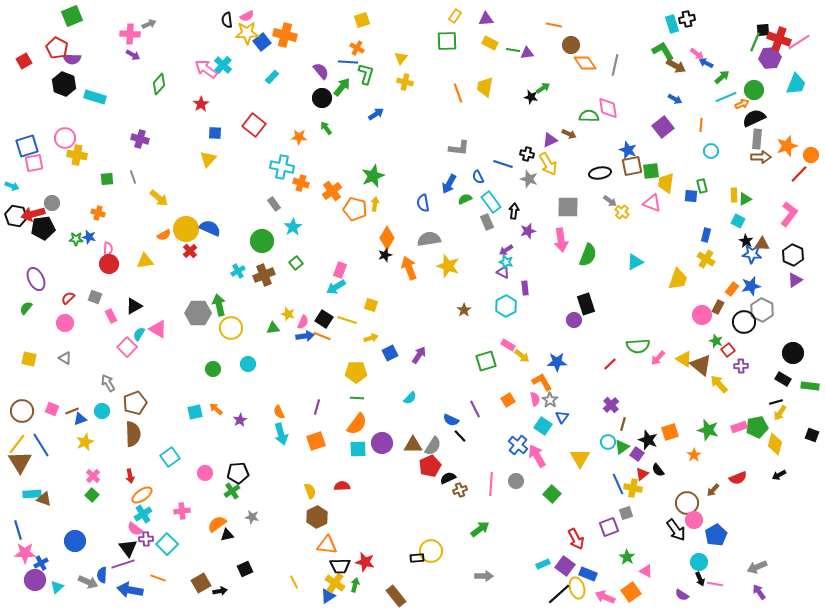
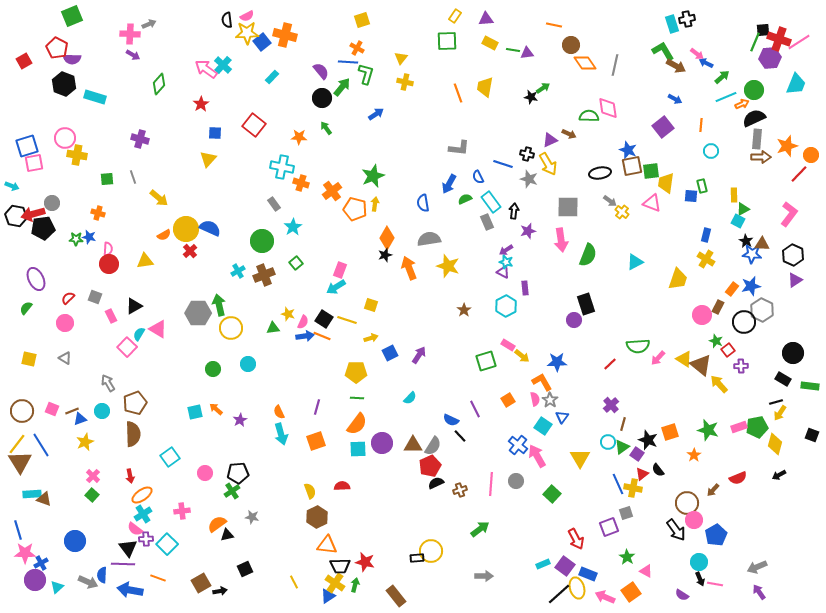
green triangle at (745, 199): moved 2 px left, 10 px down
black semicircle at (448, 478): moved 12 px left, 5 px down
purple line at (123, 564): rotated 20 degrees clockwise
